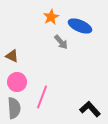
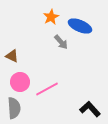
pink circle: moved 3 px right
pink line: moved 5 px right, 8 px up; rotated 40 degrees clockwise
